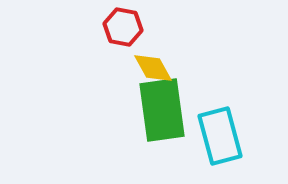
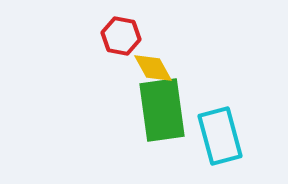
red hexagon: moved 2 px left, 9 px down
